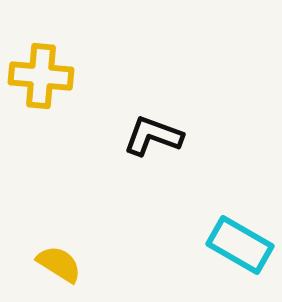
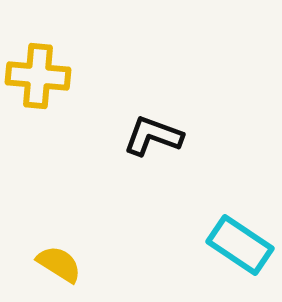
yellow cross: moved 3 px left
cyan rectangle: rotated 4 degrees clockwise
